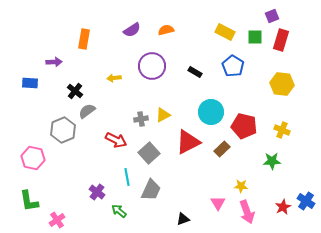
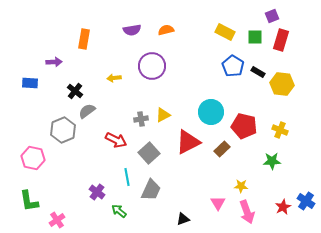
purple semicircle: rotated 24 degrees clockwise
black rectangle: moved 63 px right
yellow cross: moved 2 px left
